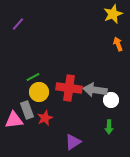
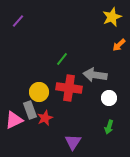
yellow star: moved 1 px left, 3 px down
purple line: moved 3 px up
orange arrow: moved 1 px right, 1 px down; rotated 112 degrees counterclockwise
green line: moved 29 px right, 18 px up; rotated 24 degrees counterclockwise
gray arrow: moved 15 px up
white circle: moved 2 px left, 2 px up
gray rectangle: moved 3 px right
pink triangle: rotated 18 degrees counterclockwise
green arrow: rotated 16 degrees clockwise
purple triangle: rotated 24 degrees counterclockwise
